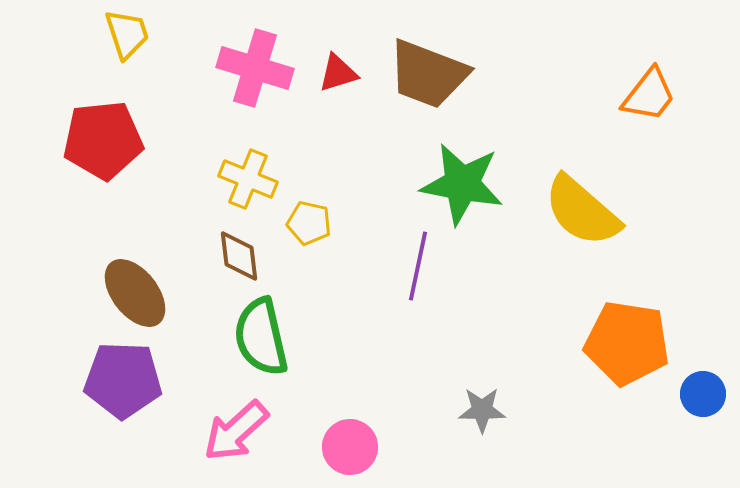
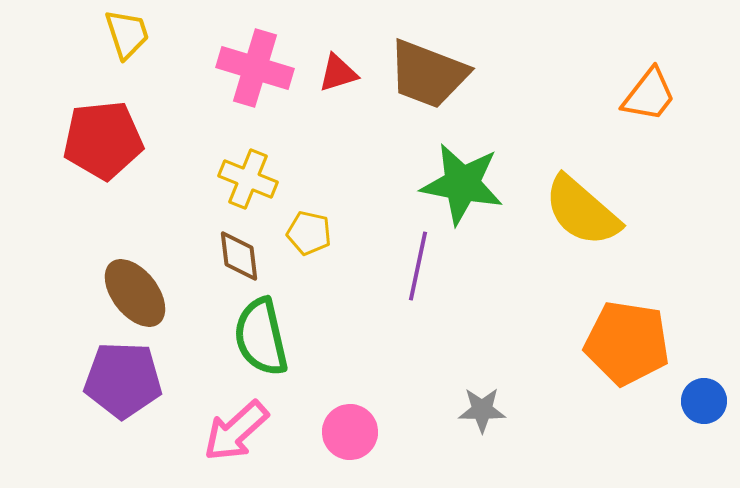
yellow pentagon: moved 10 px down
blue circle: moved 1 px right, 7 px down
pink circle: moved 15 px up
